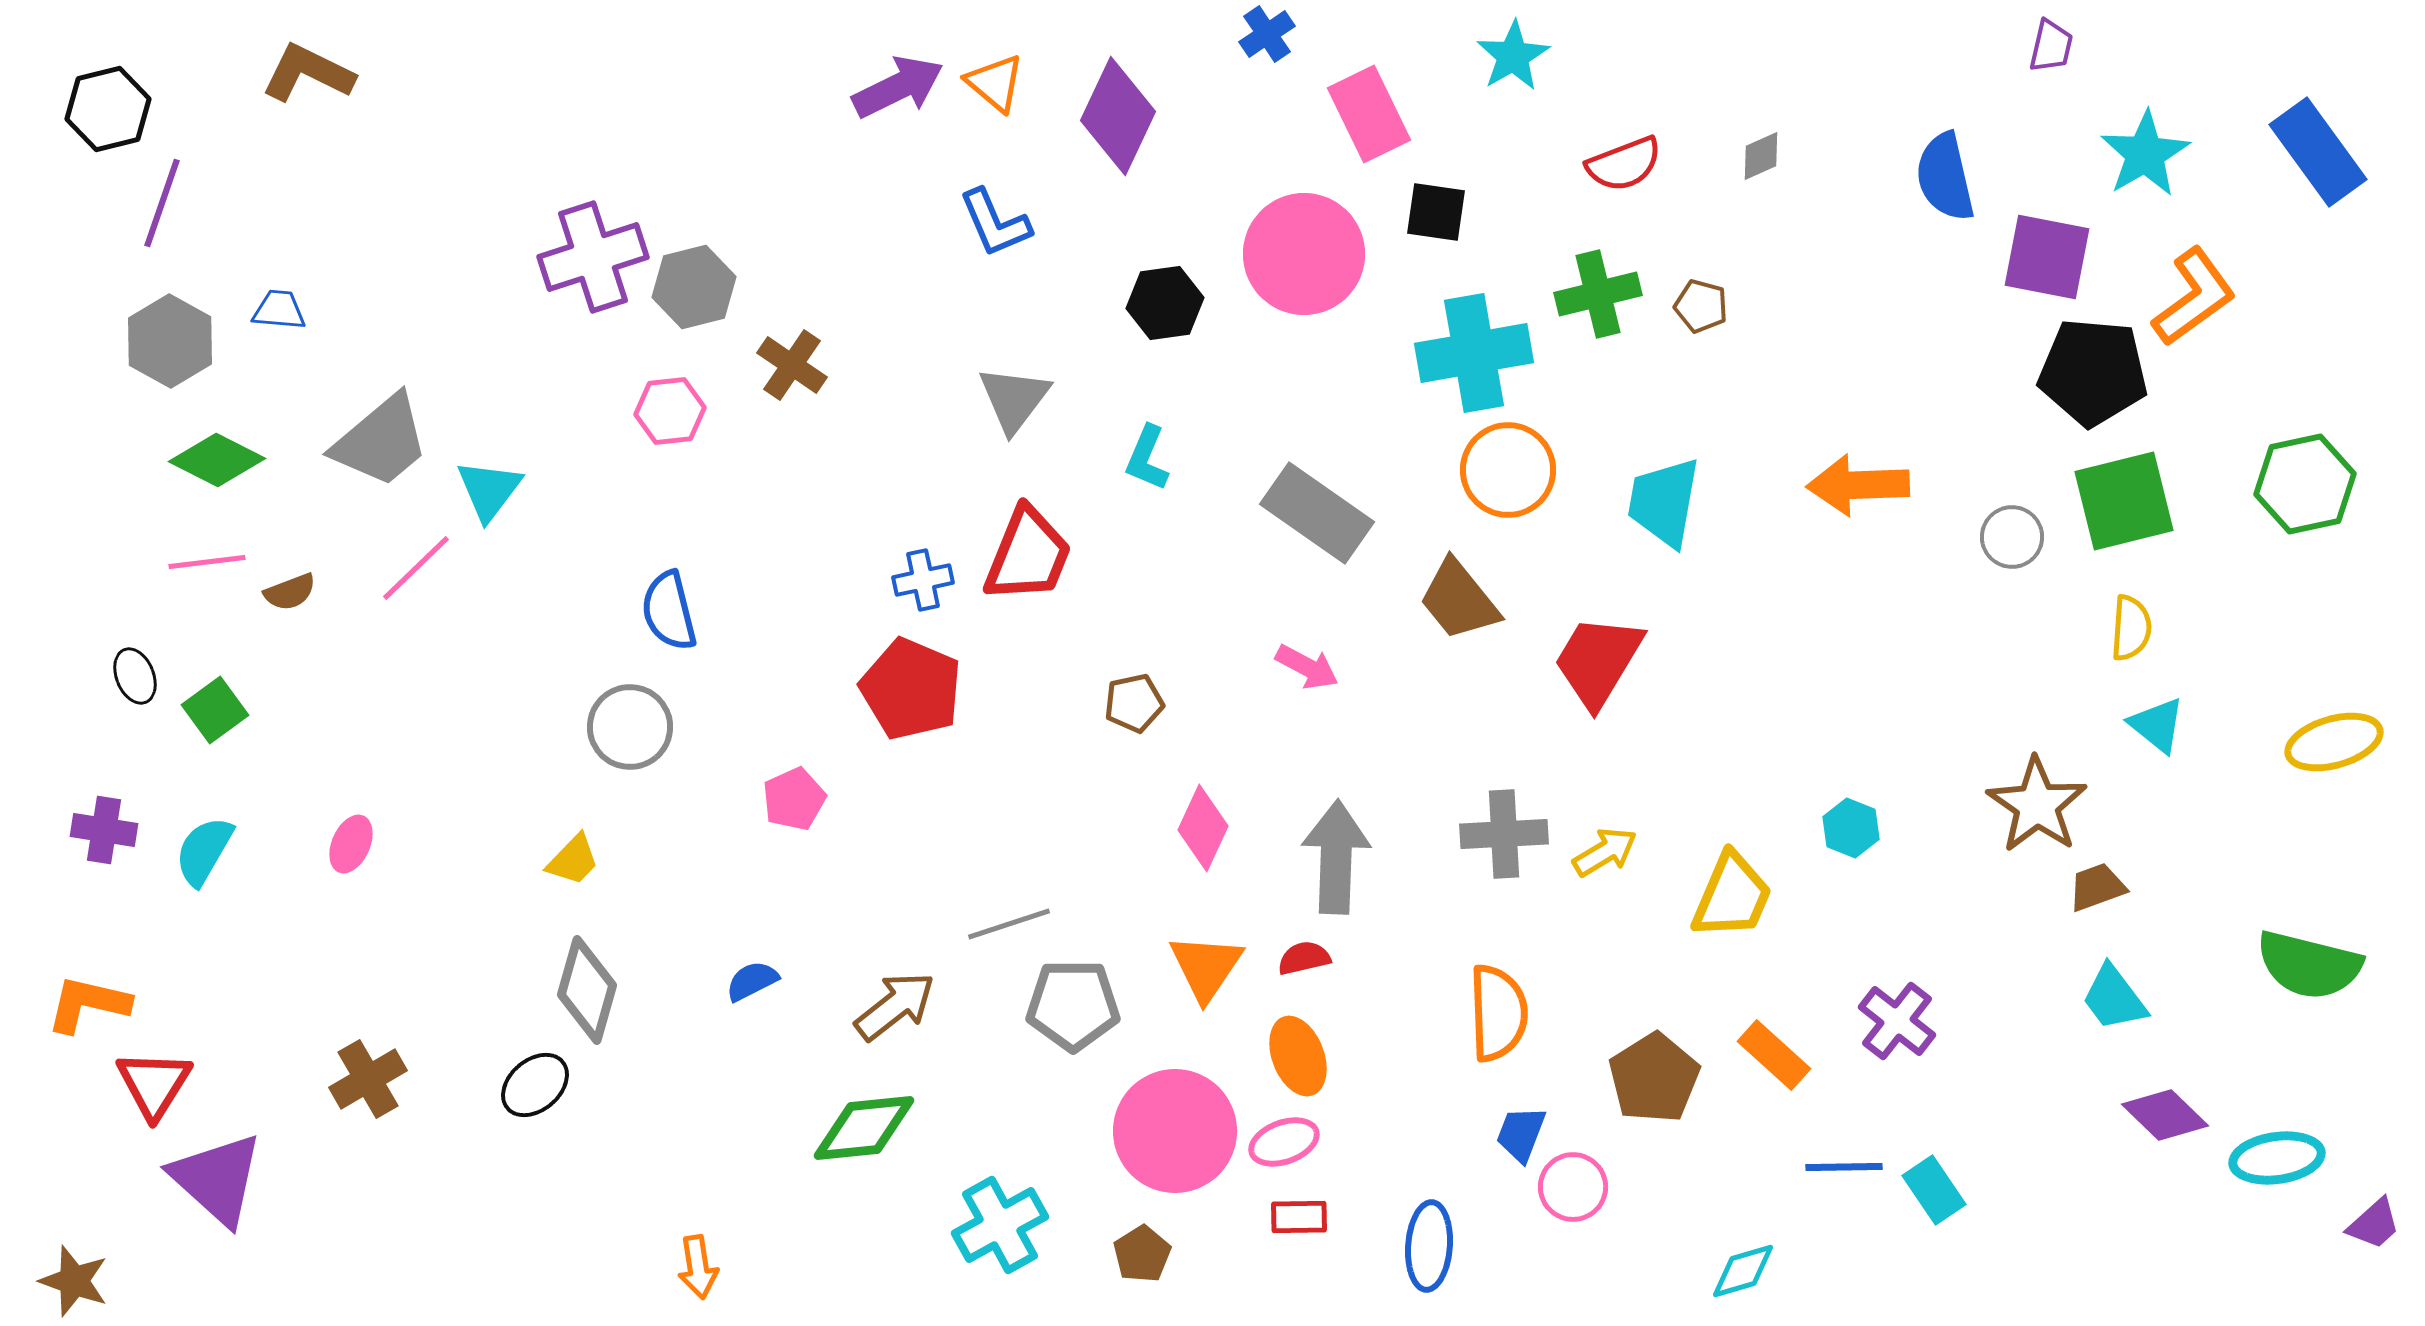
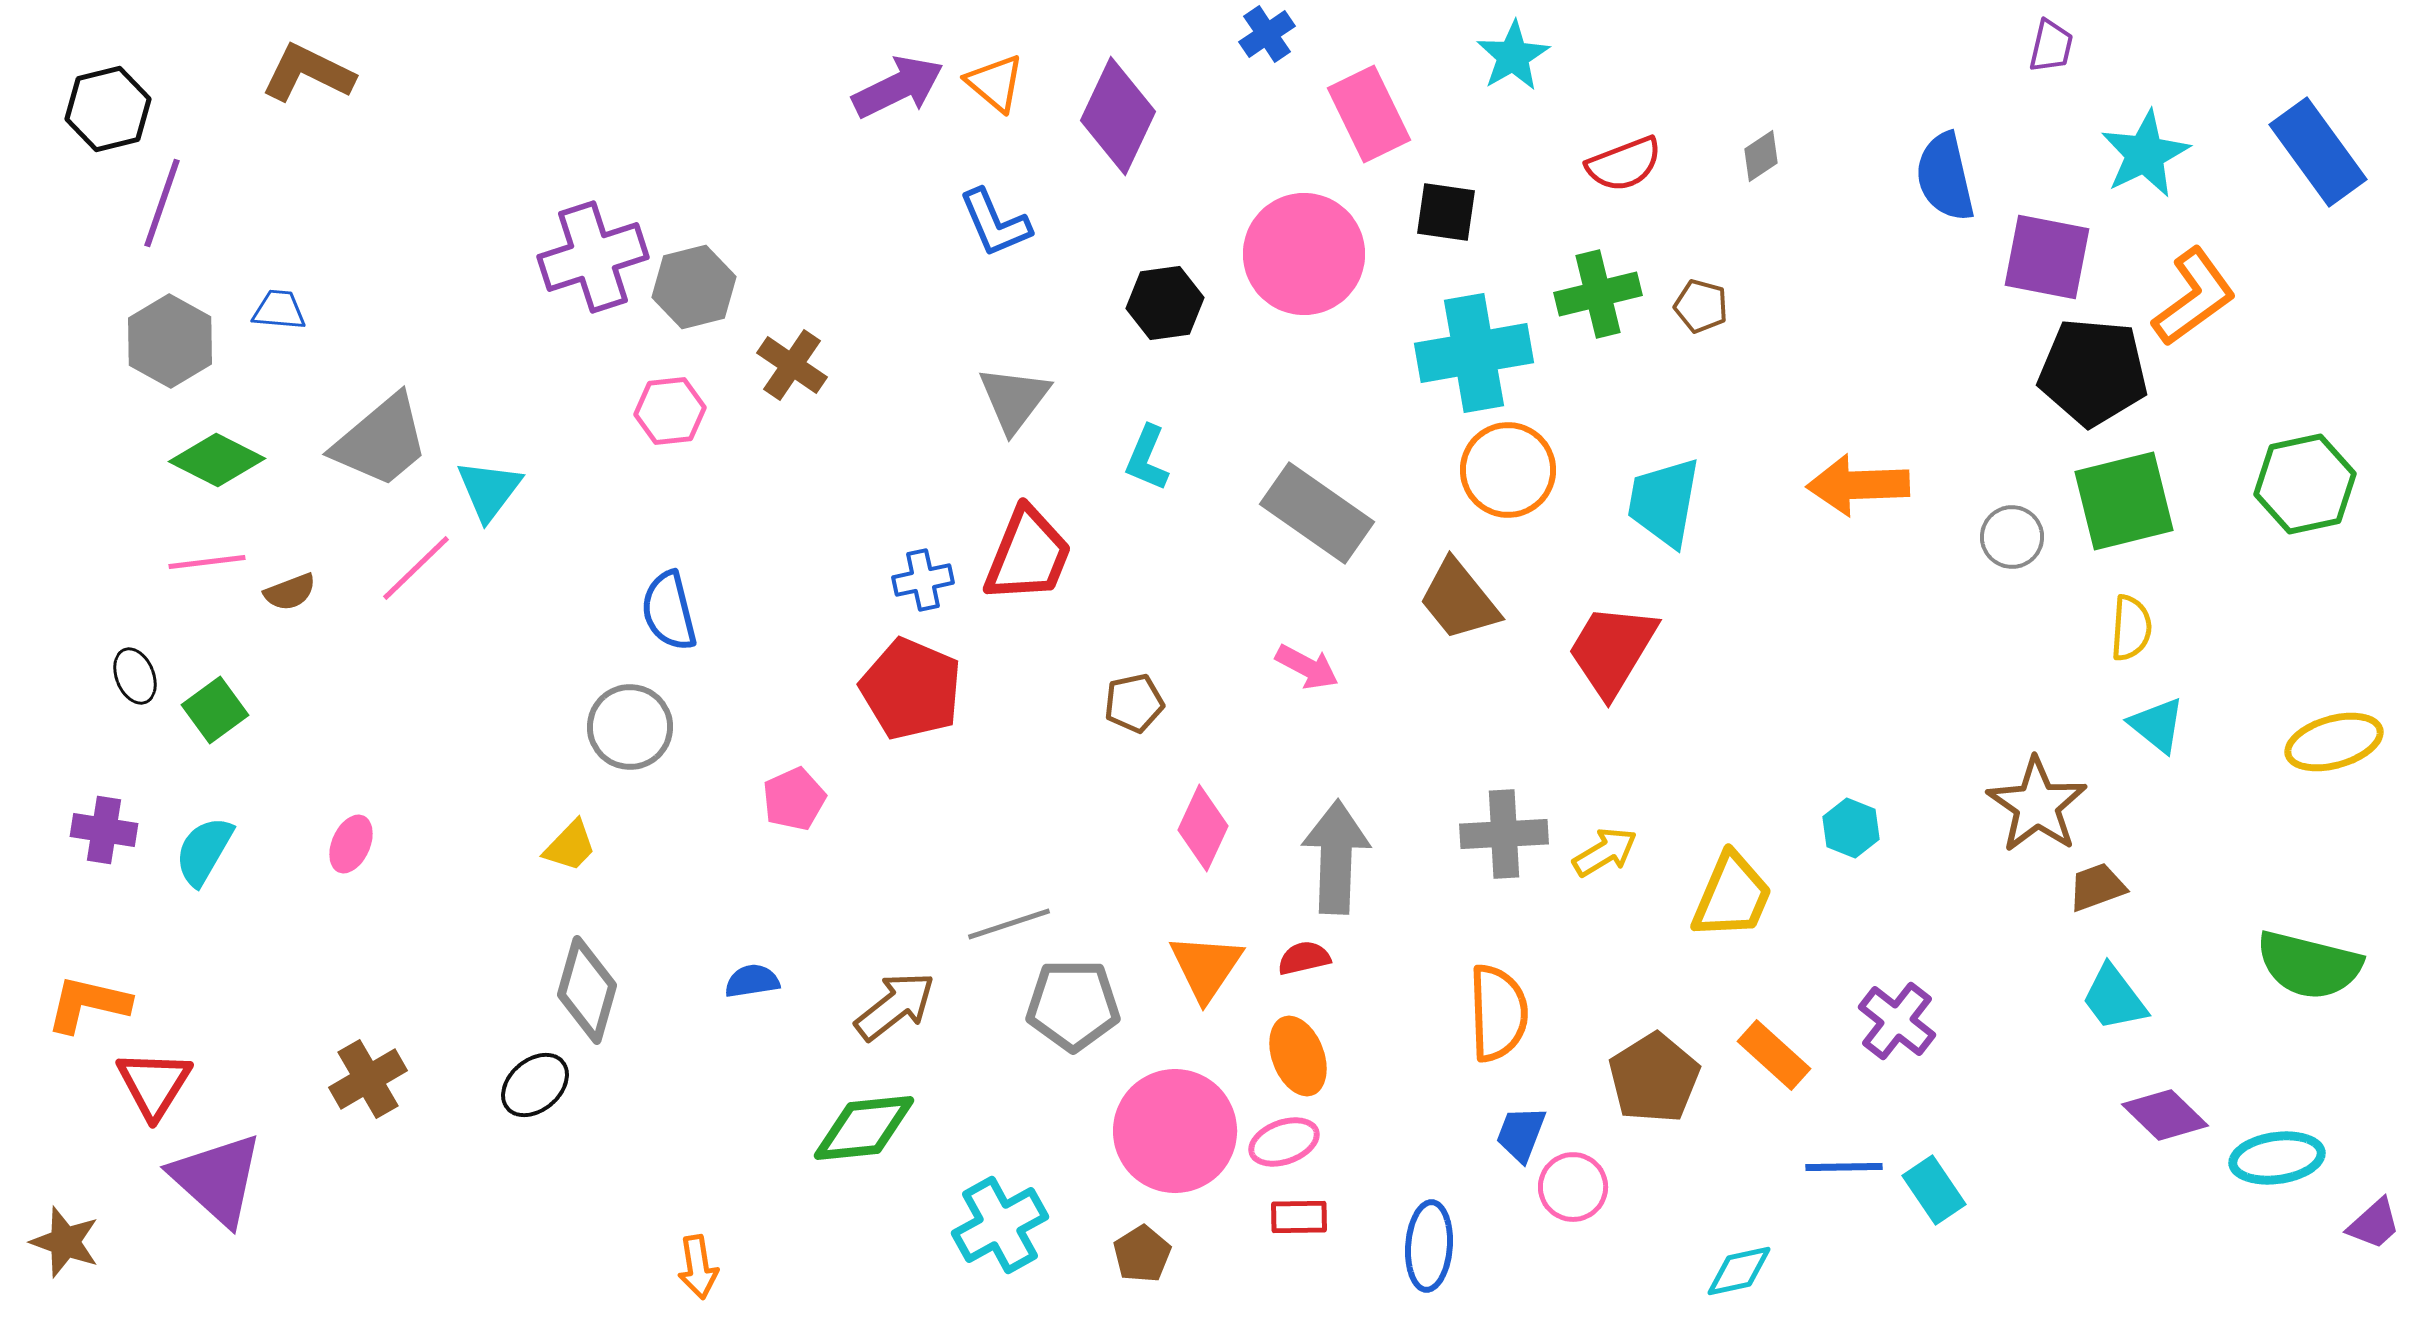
cyan star at (2145, 154): rotated 4 degrees clockwise
gray diamond at (1761, 156): rotated 10 degrees counterclockwise
black square at (1436, 212): moved 10 px right
red trapezoid at (1598, 661): moved 14 px right, 11 px up
yellow trapezoid at (573, 860): moved 3 px left, 14 px up
blue semicircle at (752, 981): rotated 18 degrees clockwise
cyan diamond at (1743, 1271): moved 4 px left; rotated 4 degrees clockwise
brown star at (74, 1281): moved 9 px left, 39 px up
